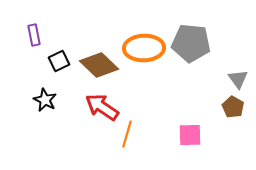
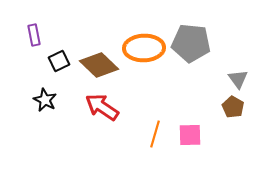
orange line: moved 28 px right
